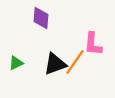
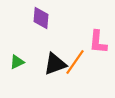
pink L-shape: moved 5 px right, 2 px up
green triangle: moved 1 px right, 1 px up
